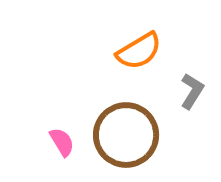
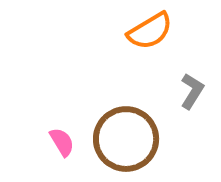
orange semicircle: moved 11 px right, 20 px up
brown circle: moved 4 px down
